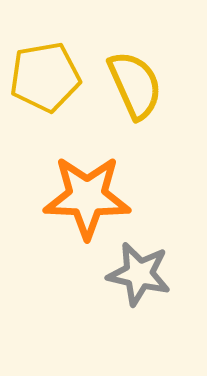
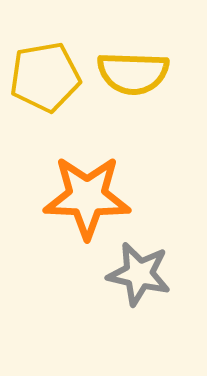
yellow semicircle: moved 2 px left, 12 px up; rotated 116 degrees clockwise
